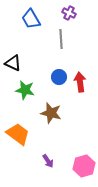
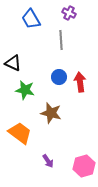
gray line: moved 1 px down
orange trapezoid: moved 2 px right, 1 px up
